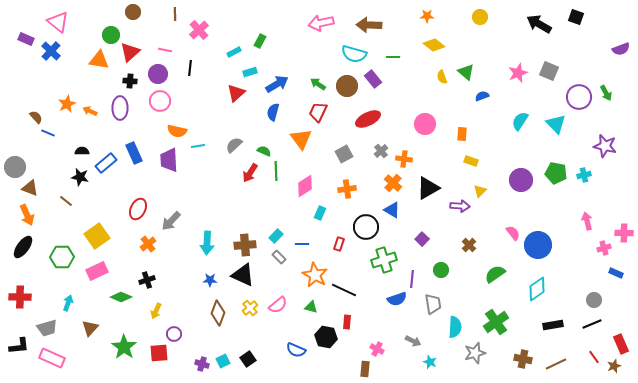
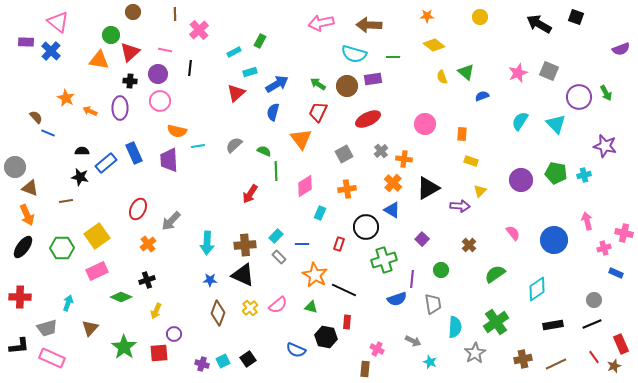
purple rectangle at (26, 39): moved 3 px down; rotated 21 degrees counterclockwise
purple rectangle at (373, 79): rotated 60 degrees counterclockwise
orange star at (67, 104): moved 1 px left, 6 px up; rotated 18 degrees counterclockwise
red arrow at (250, 173): moved 21 px down
brown line at (66, 201): rotated 48 degrees counterclockwise
pink cross at (624, 233): rotated 12 degrees clockwise
blue circle at (538, 245): moved 16 px right, 5 px up
green hexagon at (62, 257): moved 9 px up
gray star at (475, 353): rotated 15 degrees counterclockwise
brown cross at (523, 359): rotated 24 degrees counterclockwise
